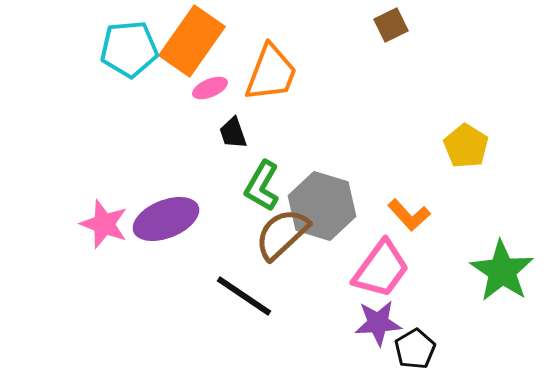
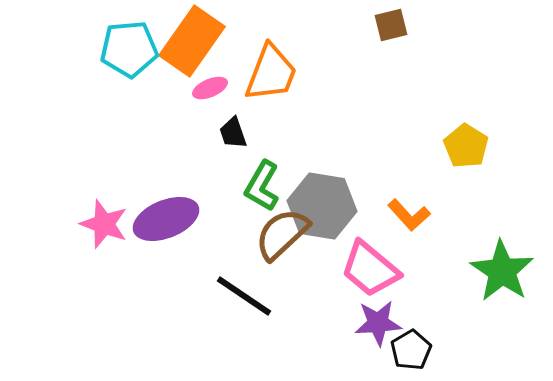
brown square: rotated 12 degrees clockwise
gray hexagon: rotated 8 degrees counterclockwise
pink trapezoid: moved 11 px left; rotated 94 degrees clockwise
black pentagon: moved 4 px left, 1 px down
